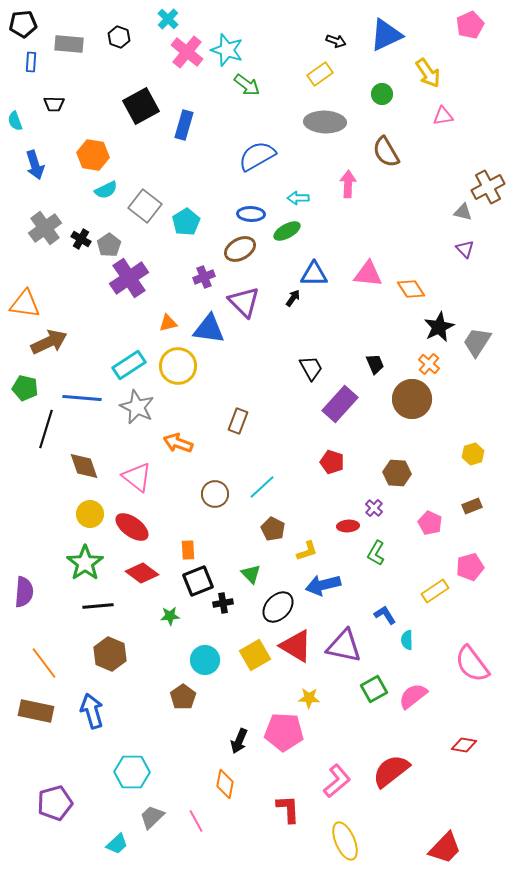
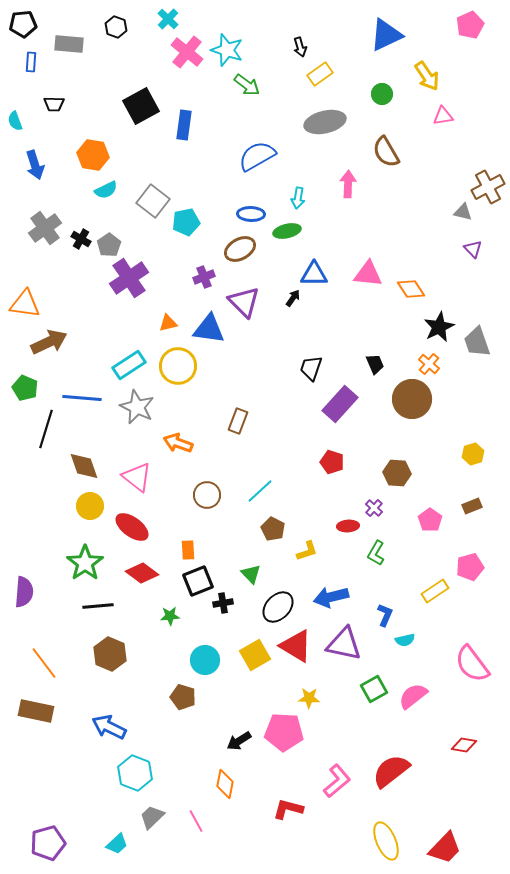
black hexagon at (119, 37): moved 3 px left, 10 px up
black arrow at (336, 41): moved 36 px left, 6 px down; rotated 54 degrees clockwise
yellow arrow at (428, 73): moved 1 px left, 3 px down
gray ellipse at (325, 122): rotated 15 degrees counterclockwise
blue rectangle at (184, 125): rotated 8 degrees counterclockwise
cyan arrow at (298, 198): rotated 80 degrees counterclockwise
gray square at (145, 206): moved 8 px right, 5 px up
cyan pentagon at (186, 222): rotated 20 degrees clockwise
green ellipse at (287, 231): rotated 16 degrees clockwise
purple triangle at (465, 249): moved 8 px right
gray trapezoid at (477, 342): rotated 52 degrees counterclockwise
black trapezoid at (311, 368): rotated 132 degrees counterclockwise
green pentagon at (25, 388): rotated 10 degrees clockwise
cyan line at (262, 487): moved 2 px left, 4 px down
brown circle at (215, 494): moved 8 px left, 1 px down
yellow circle at (90, 514): moved 8 px up
pink pentagon at (430, 523): moved 3 px up; rotated 10 degrees clockwise
blue arrow at (323, 585): moved 8 px right, 12 px down
blue L-shape at (385, 615): rotated 55 degrees clockwise
cyan semicircle at (407, 640): moved 2 px left; rotated 102 degrees counterclockwise
purple triangle at (344, 646): moved 2 px up
brown pentagon at (183, 697): rotated 20 degrees counterclockwise
blue arrow at (92, 711): moved 17 px right, 16 px down; rotated 48 degrees counterclockwise
black arrow at (239, 741): rotated 35 degrees clockwise
cyan hexagon at (132, 772): moved 3 px right, 1 px down; rotated 20 degrees clockwise
purple pentagon at (55, 803): moved 7 px left, 40 px down
red L-shape at (288, 809): rotated 72 degrees counterclockwise
yellow ellipse at (345, 841): moved 41 px right
